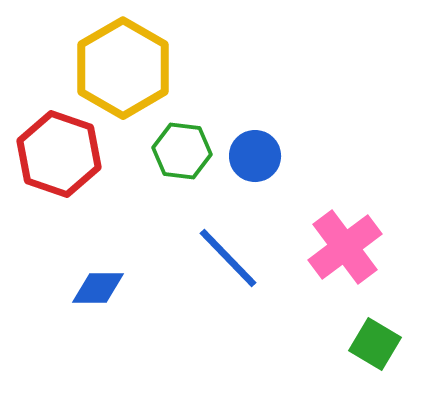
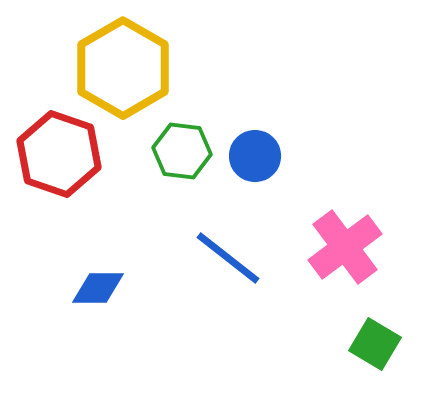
blue line: rotated 8 degrees counterclockwise
